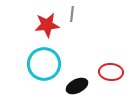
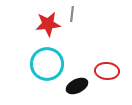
red star: moved 1 px right, 1 px up
cyan circle: moved 3 px right
red ellipse: moved 4 px left, 1 px up
